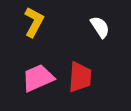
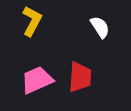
yellow L-shape: moved 2 px left, 1 px up
pink trapezoid: moved 1 px left, 2 px down
